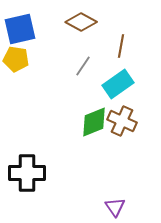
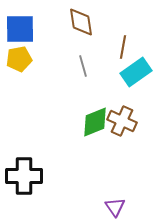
brown diamond: rotated 52 degrees clockwise
blue square: rotated 12 degrees clockwise
brown line: moved 2 px right, 1 px down
yellow pentagon: moved 3 px right; rotated 20 degrees counterclockwise
gray line: rotated 50 degrees counterclockwise
cyan rectangle: moved 18 px right, 12 px up
green diamond: moved 1 px right
black cross: moved 3 px left, 3 px down
